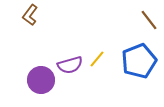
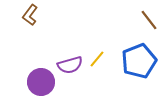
purple circle: moved 2 px down
